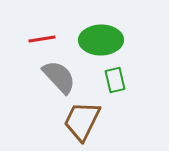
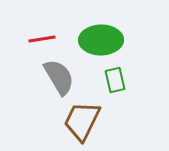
gray semicircle: rotated 12 degrees clockwise
